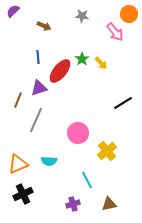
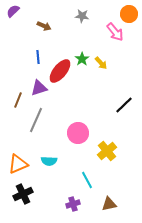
black line: moved 1 px right, 2 px down; rotated 12 degrees counterclockwise
